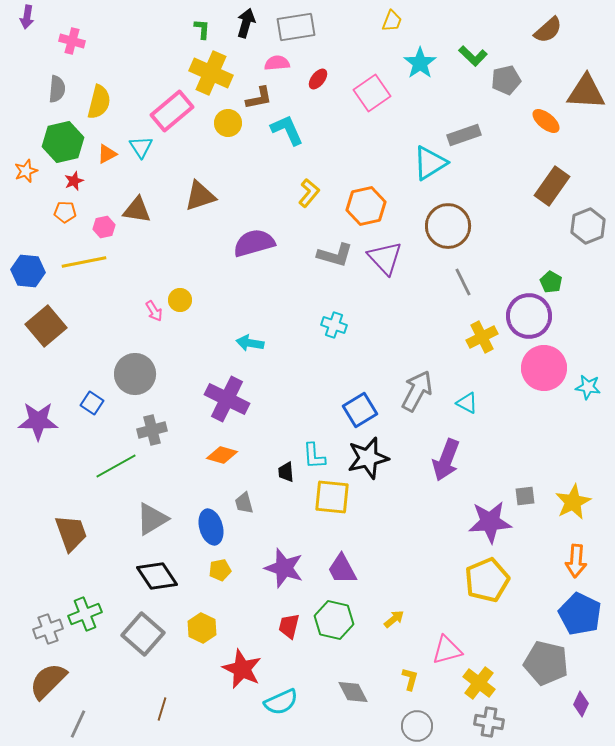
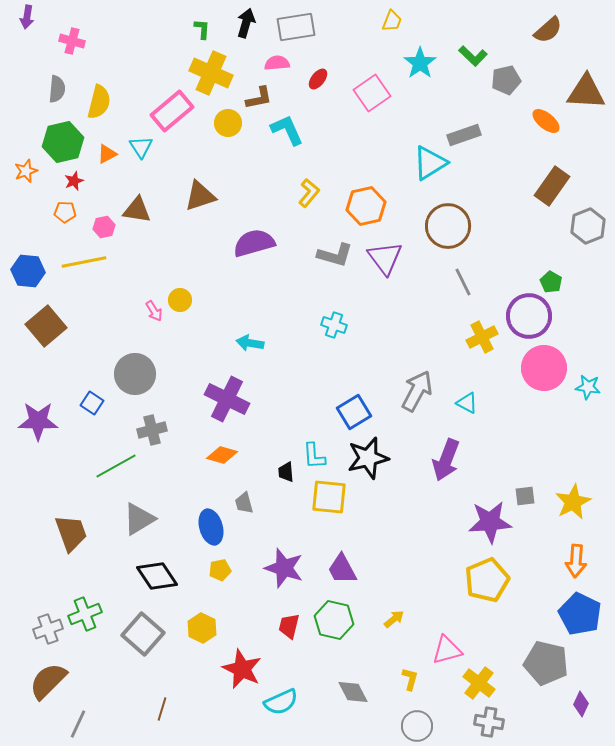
purple triangle at (385, 258): rotated 6 degrees clockwise
blue square at (360, 410): moved 6 px left, 2 px down
yellow square at (332, 497): moved 3 px left
gray triangle at (152, 519): moved 13 px left
